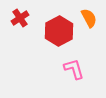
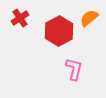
orange semicircle: rotated 102 degrees counterclockwise
pink L-shape: rotated 30 degrees clockwise
